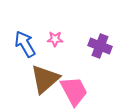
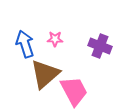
blue arrow: rotated 12 degrees clockwise
brown triangle: moved 5 px up
